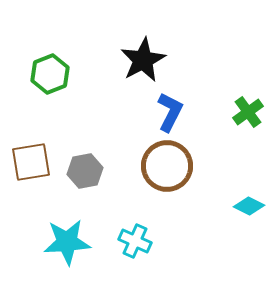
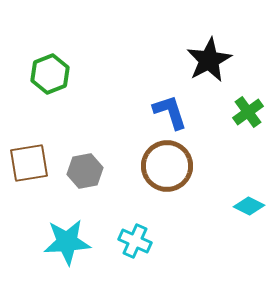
black star: moved 66 px right
blue L-shape: rotated 45 degrees counterclockwise
brown square: moved 2 px left, 1 px down
